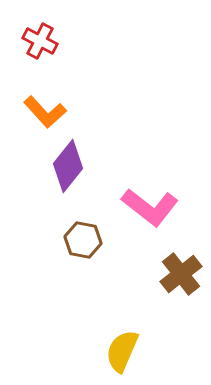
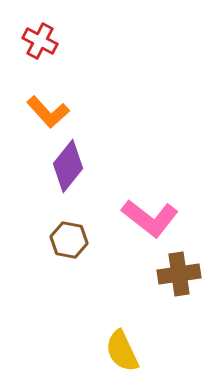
orange L-shape: moved 3 px right
pink L-shape: moved 11 px down
brown hexagon: moved 14 px left
brown cross: moved 2 px left; rotated 30 degrees clockwise
yellow semicircle: rotated 48 degrees counterclockwise
